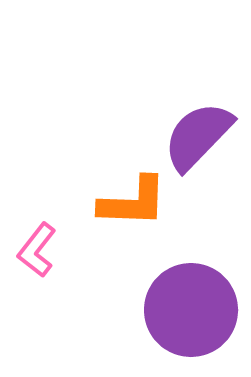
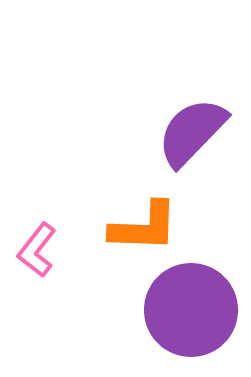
purple semicircle: moved 6 px left, 4 px up
orange L-shape: moved 11 px right, 25 px down
